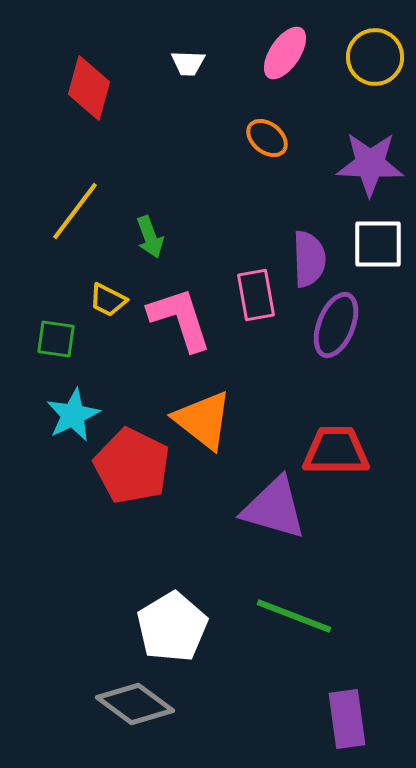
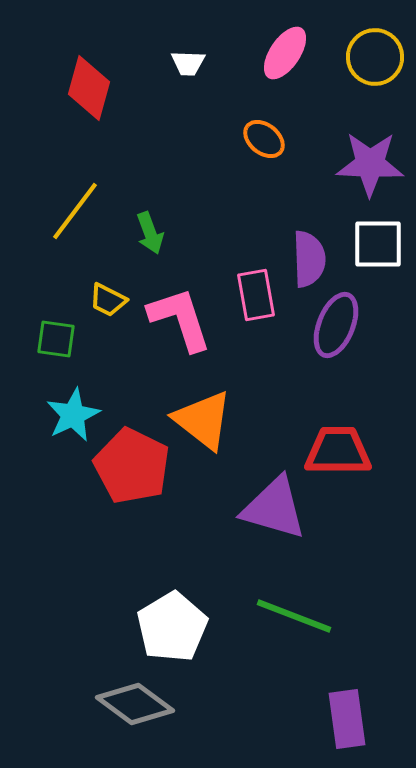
orange ellipse: moved 3 px left, 1 px down
green arrow: moved 4 px up
red trapezoid: moved 2 px right
